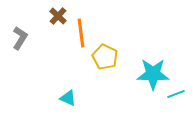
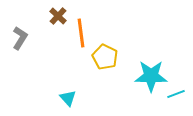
cyan star: moved 2 px left, 2 px down
cyan triangle: rotated 24 degrees clockwise
